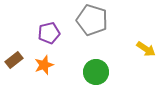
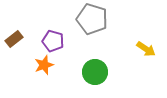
gray pentagon: moved 1 px up
purple pentagon: moved 4 px right, 8 px down; rotated 30 degrees clockwise
brown rectangle: moved 21 px up
green circle: moved 1 px left
